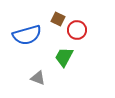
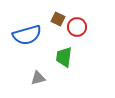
red circle: moved 3 px up
green trapezoid: rotated 20 degrees counterclockwise
gray triangle: rotated 35 degrees counterclockwise
